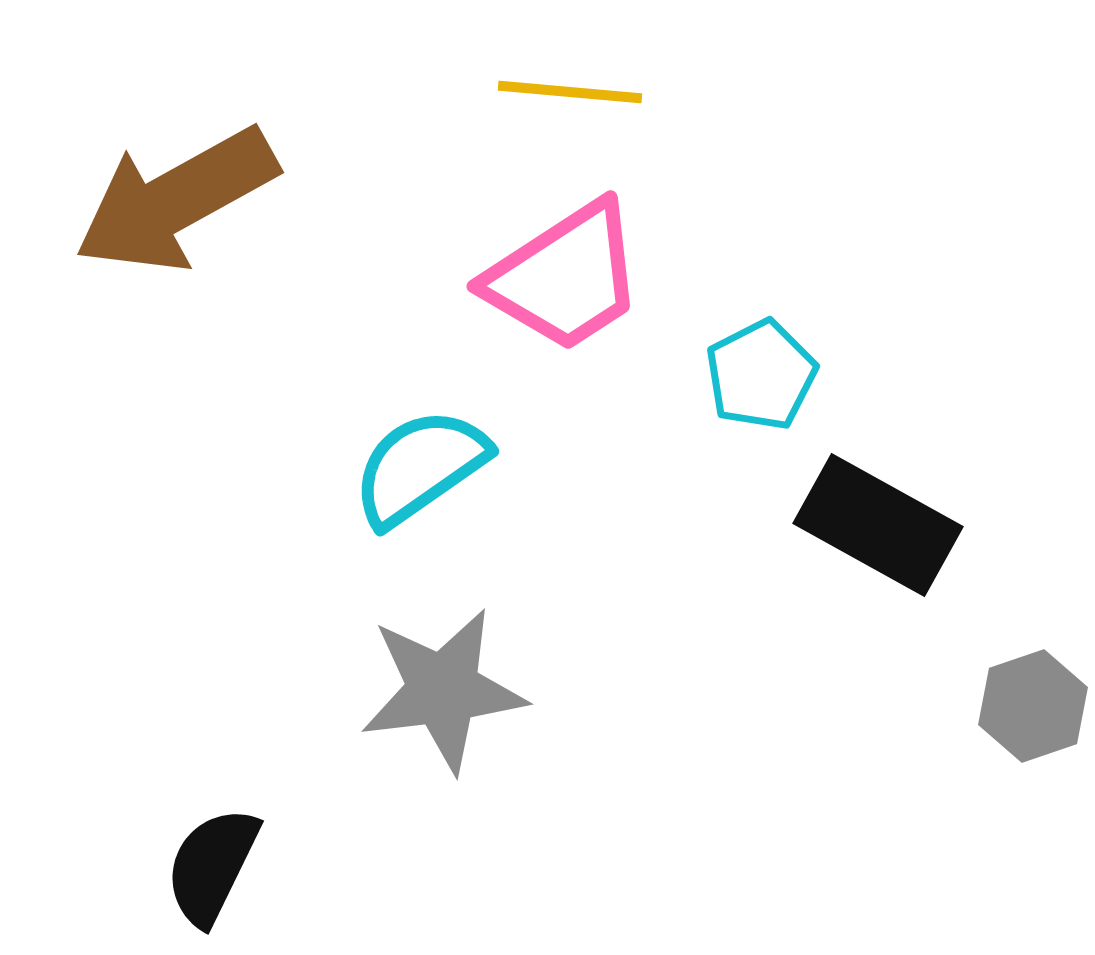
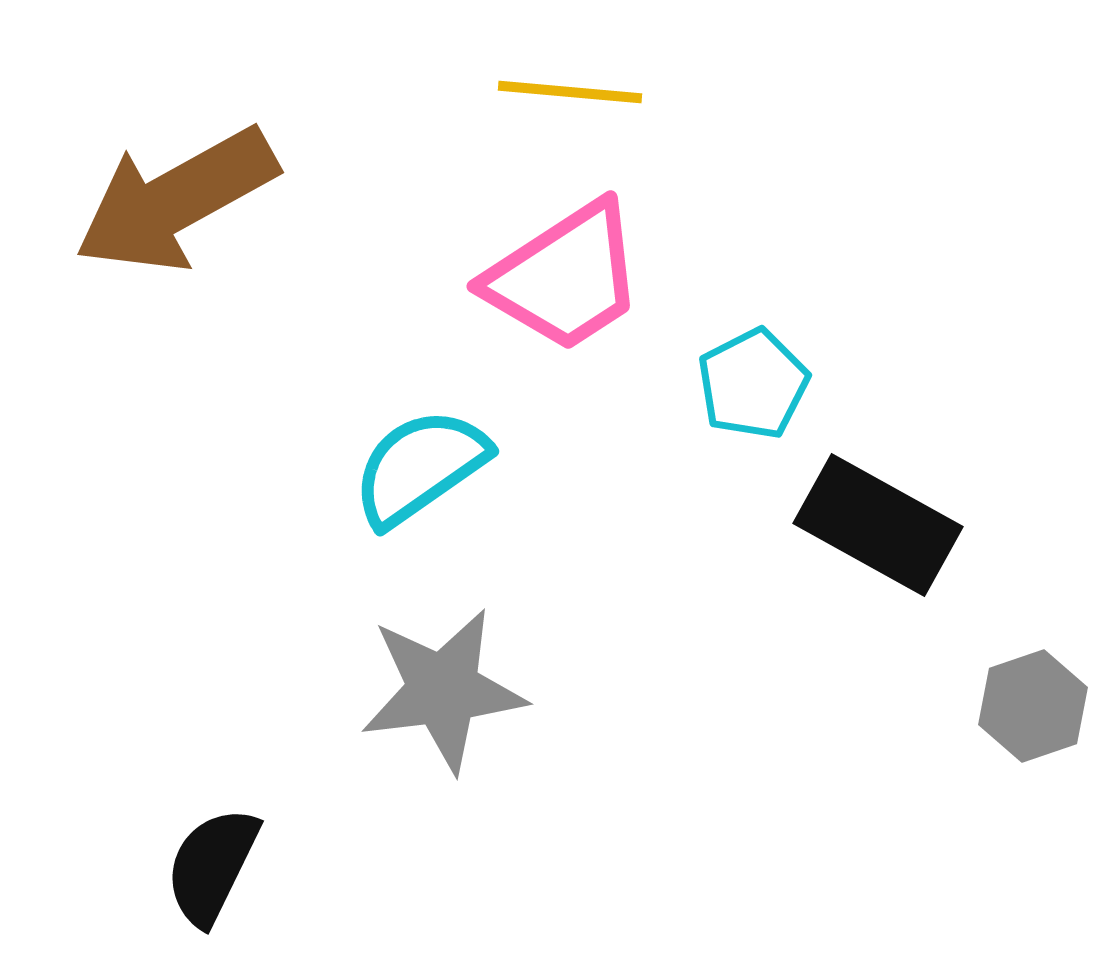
cyan pentagon: moved 8 px left, 9 px down
